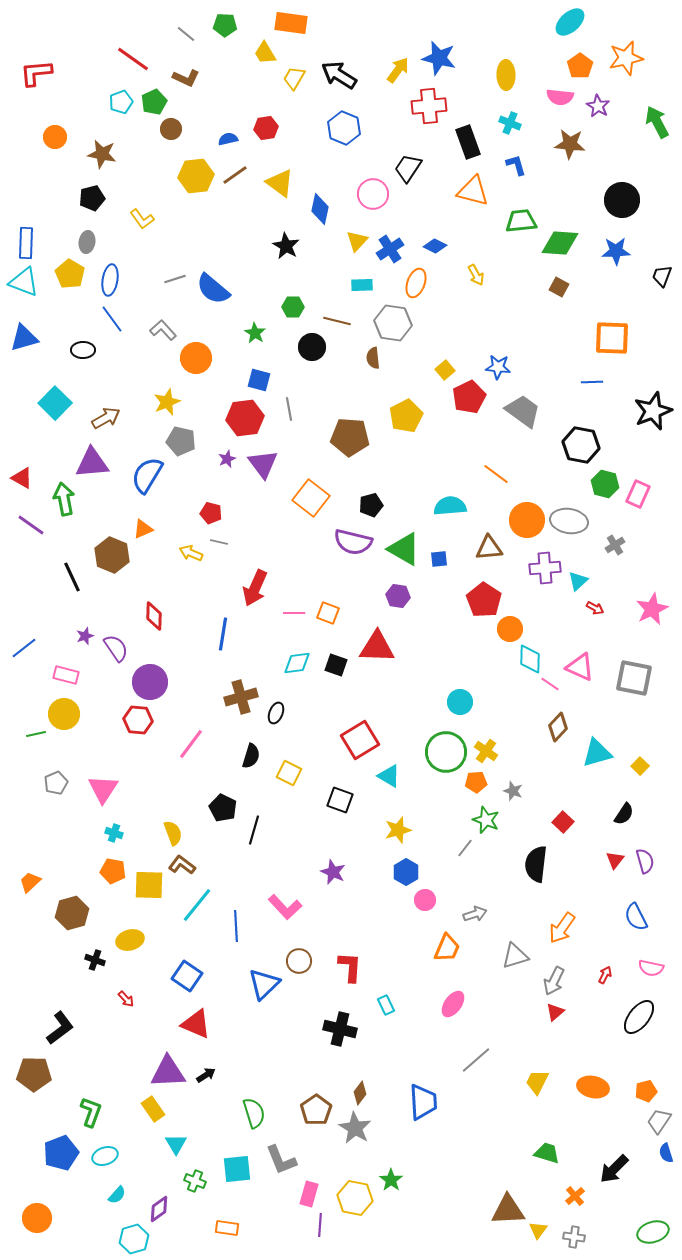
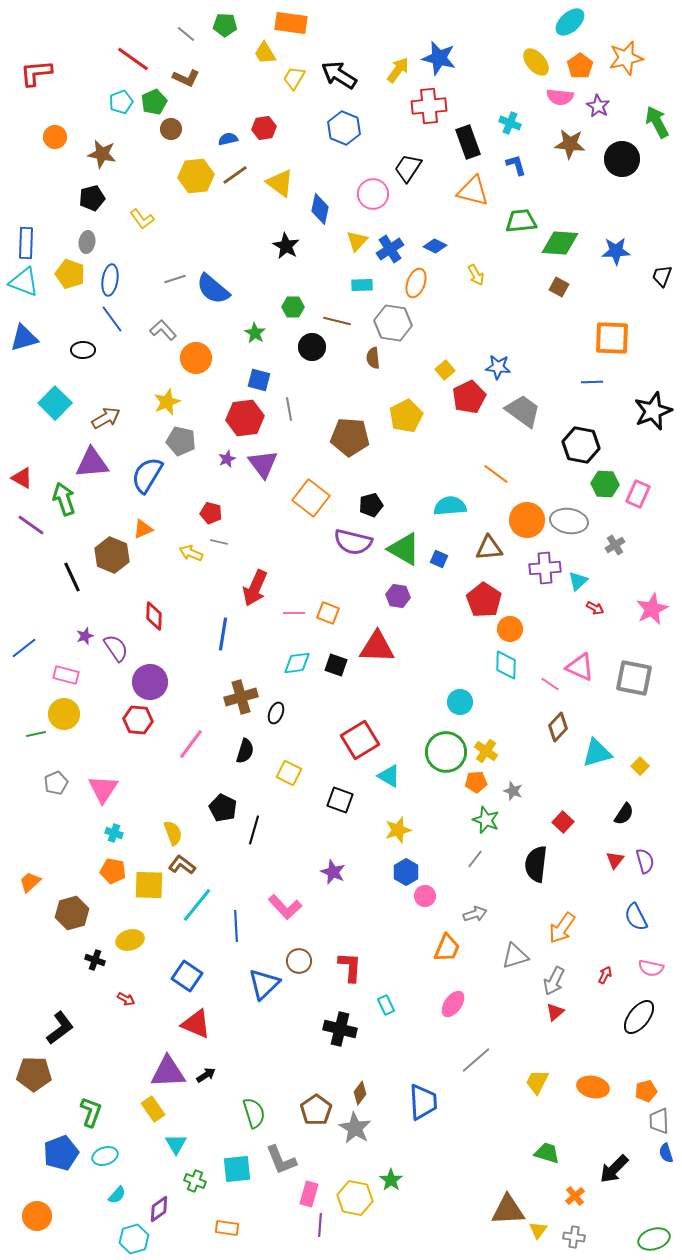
yellow ellipse at (506, 75): moved 30 px right, 13 px up; rotated 40 degrees counterclockwise
red hexagon at (266, 128): moved 2 px left
black circle at (622, 200): moved 41 px up
yellow pentagon at (70, 274): rotated 12 degrees counterclockwise
green hexagon at (605, 484): rotated 12 degrees counterclockwise
green arrow at (64, 499): rotated 8 degrees counterclockwise
blue square at (439, 559): rotated 30 degrees clockwise
cyan diamond at (530, 659): moved 24 px left, 6 px down
black semicircle at (251, 756): moved 6 px left, 5 px up
gray line at (465, 848): moved 10 px right, 11 px down
pink circle at (425, 900): moved 4 px up
red arrow at (126, 999): rotated 18 degrees counterclockwise
gray trapezoid at (659, 1121): rotated 36 degrees counterclockwise
orange circle at (37, 1218): moved 2 px up
green ellipse at (653, 1232): moved 1 px right, 7 px down
